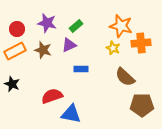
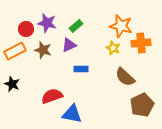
red circle: moved 9 px right
brown pentagon: rotated 25 degrees counterclockwise
blue triangle: moved 1 px right
